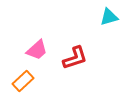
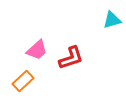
cyan triangle: moved 3 px right, 3 px down
red L-shape: moved 4 px left
